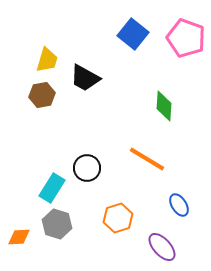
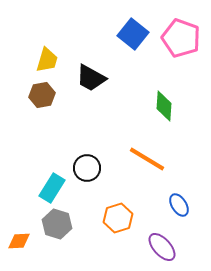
pink pentagon: moved 5 px left
black trapezoid: moved 6 px right
orange diamond: moved 4 px down
